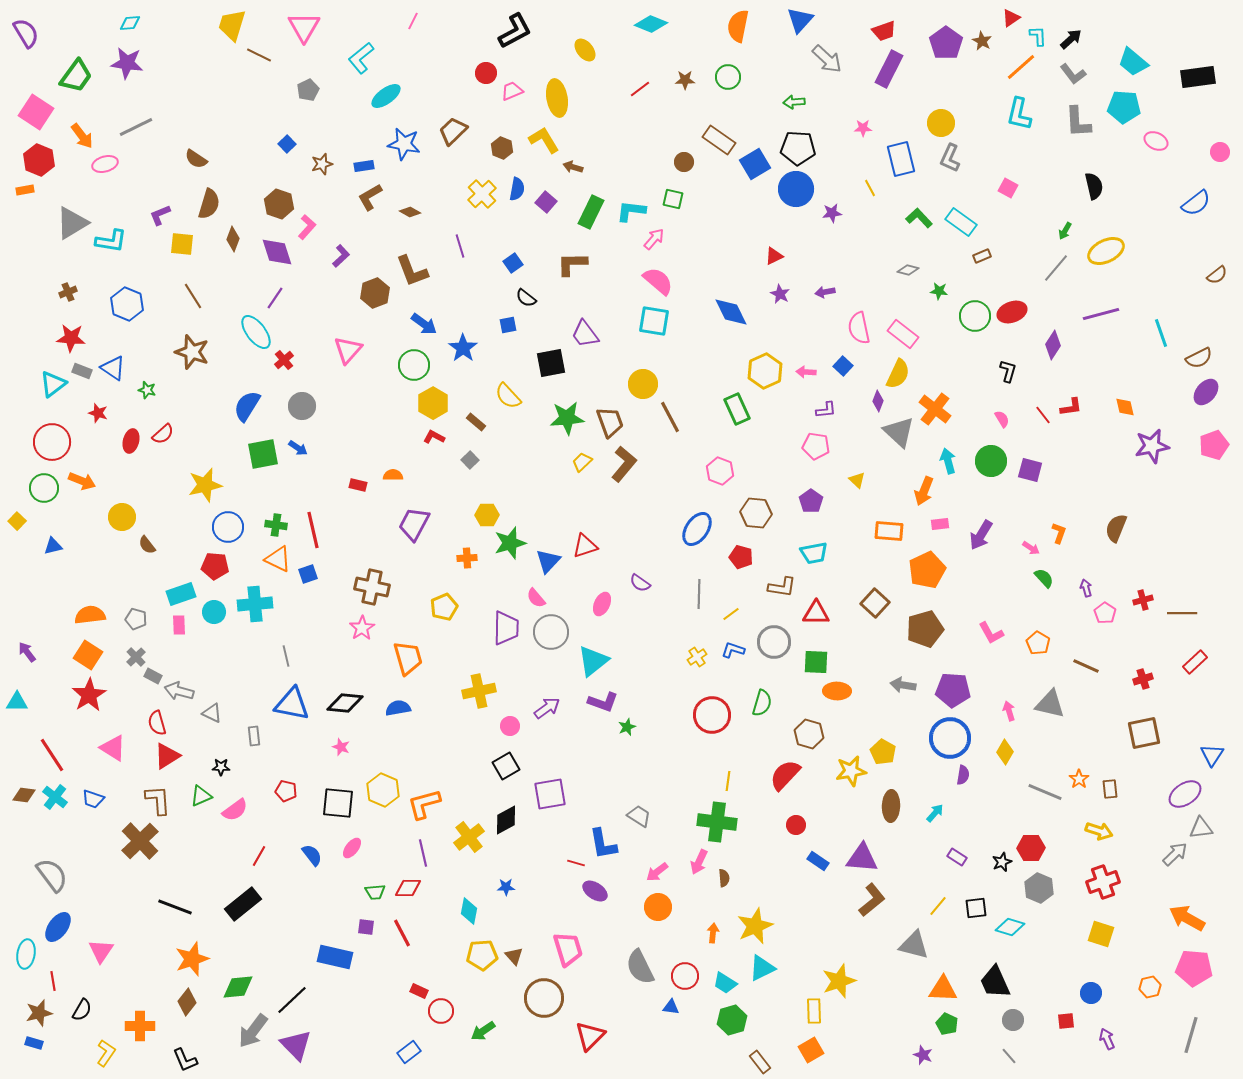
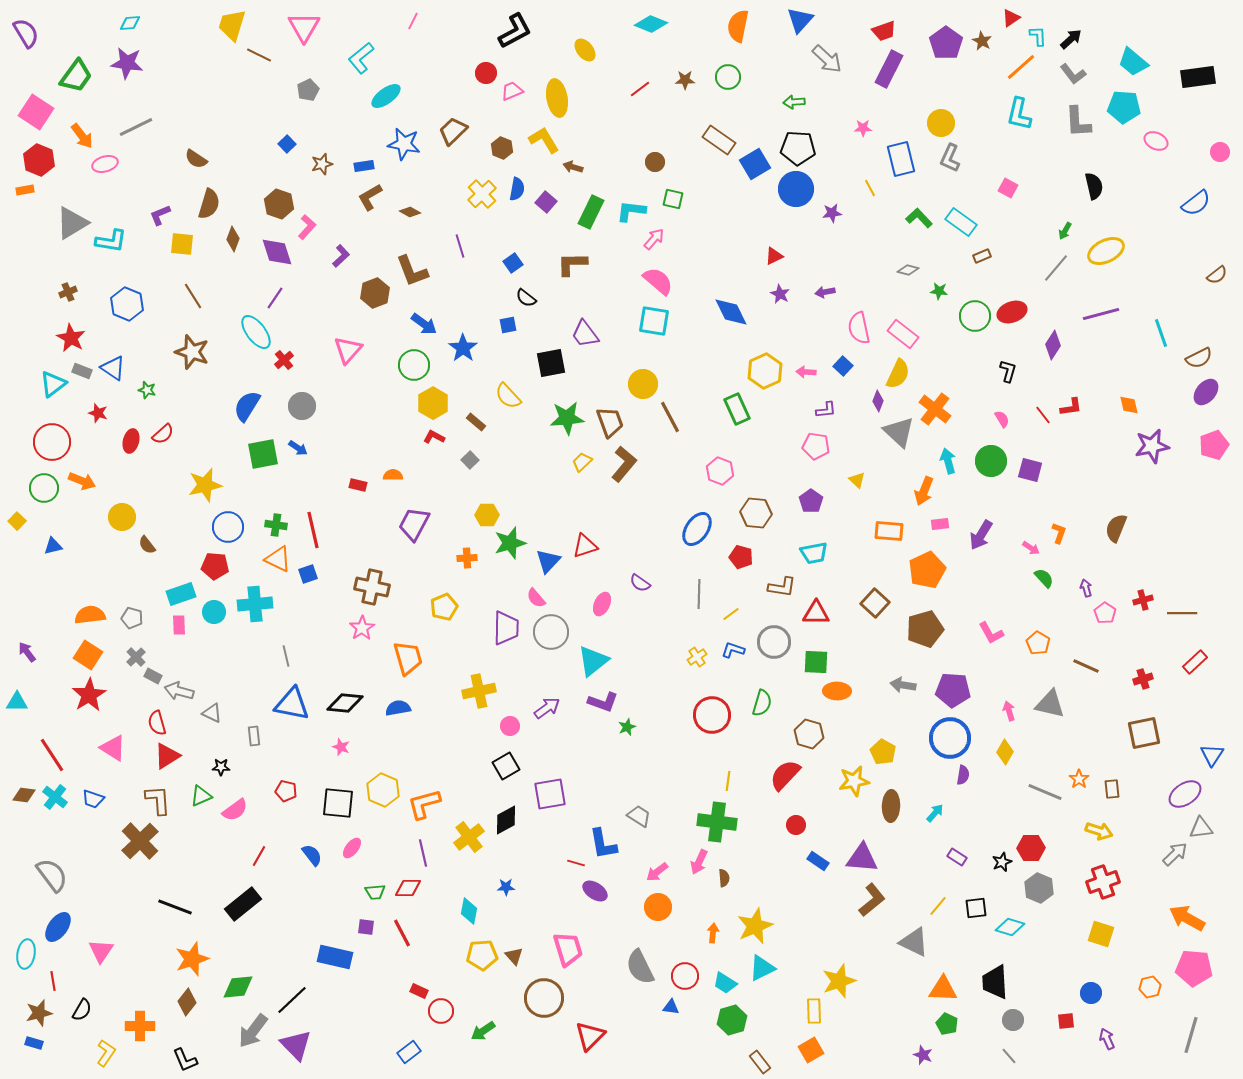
brown circle at (684, 162): moved 29 px left
red star at (71, 338): rotated 24 degrees clockwise
orange diamond at (1125, 407): moved 4 px right, 2 px up
gray pentagon at (136, 619): moved 4 px left, 1 px up
yellow star at (851, 771): moved 3 px right, 10 px down
brown rectangle at (1110, 789): moved 2 px right
gray triangle at (914, 945): moved 3 px up; rotated 12 degrees clockwise
black trapezoid at (995, 982): rotated 21 degrees clockwise
